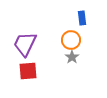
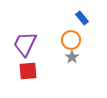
blue rectangle: rotated 32 degrees counterclockwise
